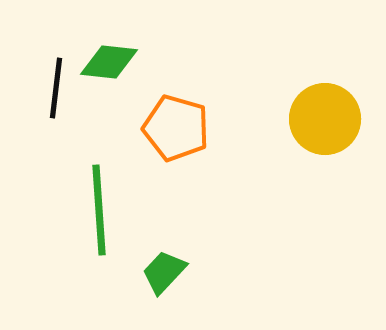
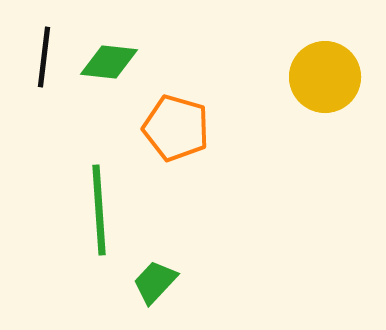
black line: moved 12 px left, 31 px up
yellow circle: moved 42 px up
green trapezoid: moved 9 px left, 10 px down
